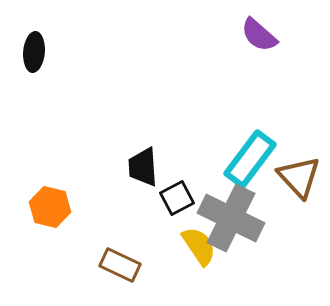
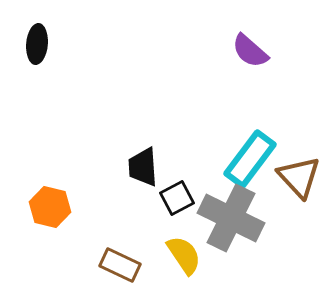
purple semicircle: moved 9 px left, 16 px down
black ellipse: moved 3 px right, 8 px up
yellow semicircle: moved 15 px left, 9 px down
